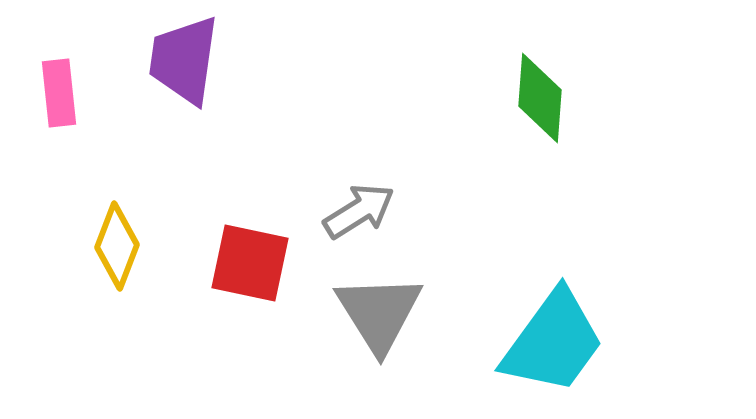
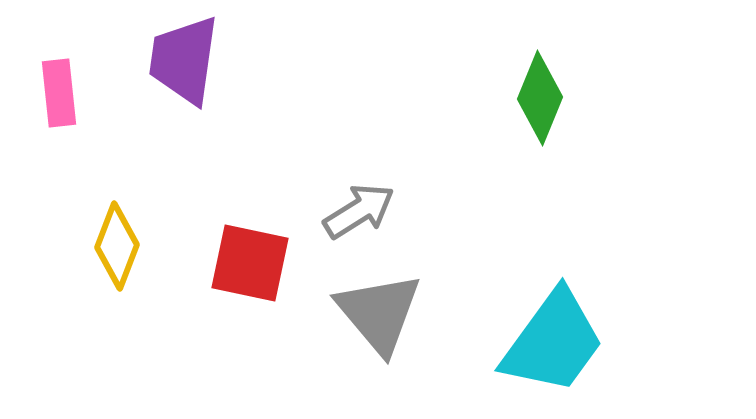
green diamond: rotated 18 degrees clockwise
gray triangle: rotated 8 degrees counterclockwise
